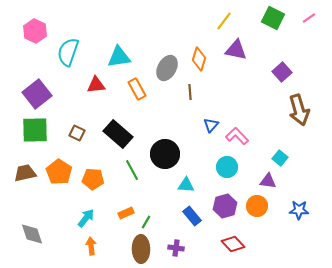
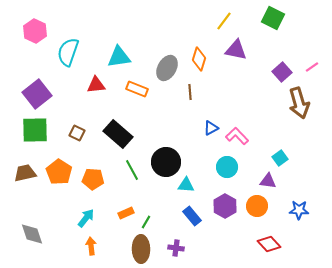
pink line at (309, 18): moved 3 px right, 49 px down
orange rectangle at (137, 89): rotated 40 degrees counterclockwise
brown arrow at (299, 110): moved 7 px up
blue triangle at (211, 125): moved 3 px down; rotated 21 degrees clockwise
black circle at (165, 154): moved 1 px right, 8 px down
cyan square at (280, 158): rotated 14 degrees clockwise
purple hexagon at (225, 206): rotated 15 degrees counterclockwise
red diamond at (233, 244): moved 36 px right
